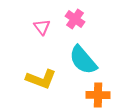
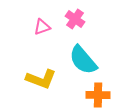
pink triangle: rotated 48 degrees clockwise
